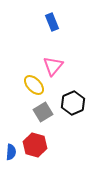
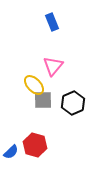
gray square: moved 12 px up; rotated 30 degrees clockwise
blue semicircle: rotated 42 degrees clockwise
